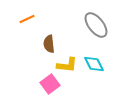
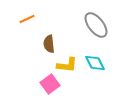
cyan diamond: moved 1 px right, 1 px up
